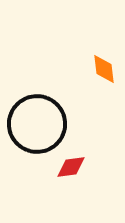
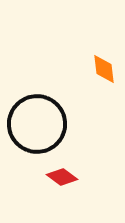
red diamond: moved 9 px left, 10 px down; rotated 44 degrees clockwise
